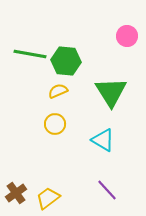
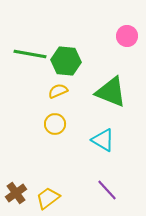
green triangle: rotated 36 degrees counterclockwise
